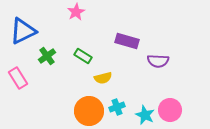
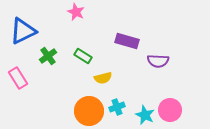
pink star: rotated 18 degrees counterclockwise
green cross: moved 1 px right
